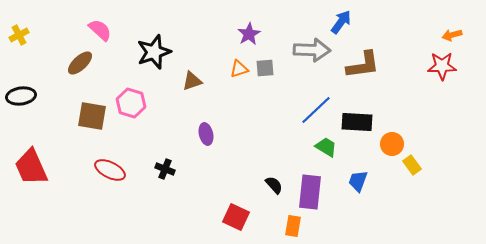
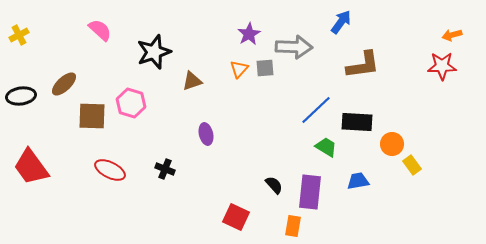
gray arrow: moved 18 px left, 3 px up
brown ellipse: moved 16 px left, 21 px down
orange triangle: rotated 30 degrees counterclockwise
brown square: rotated 8 degrees counterclockwise
red trapezoid: rotated 12 degrees counterclockwise
blue trapezoid: rotated 60 degrees clockwise
